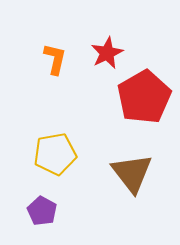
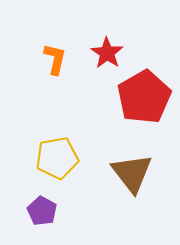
red star: rotated 12 degrees counterclockwise
yellow pentagon: moved 2 px right, 4 px down
